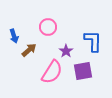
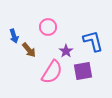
blue L-shape: rotated 15 degrees counterclockwise
brown arrow: rotated 91 degrees clockwise
